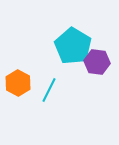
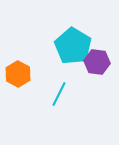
orange hexagon: moved 9 px up
cyan line: moved 10 px right, 4 px down
